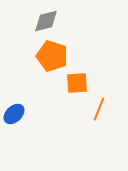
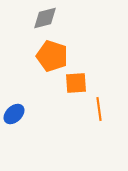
gray diamond: moved 1 px left, 3 px up
orange square: moved 1 px left
orange line: rotated 30 degrees counterclockwise
